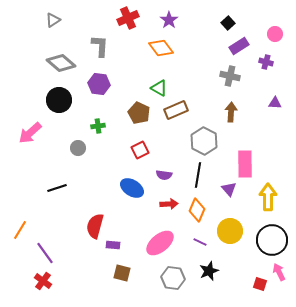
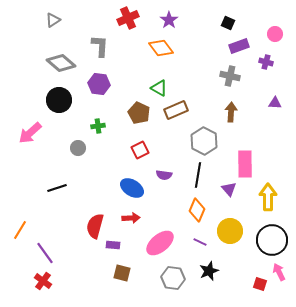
black square at (228, 23): rotated 24 degrees counterclockwise
purple rectangle at (239, 46): rotated 12 degrees clockwise
red arrow at (169, 204): moved 38 px left, 14 px down
